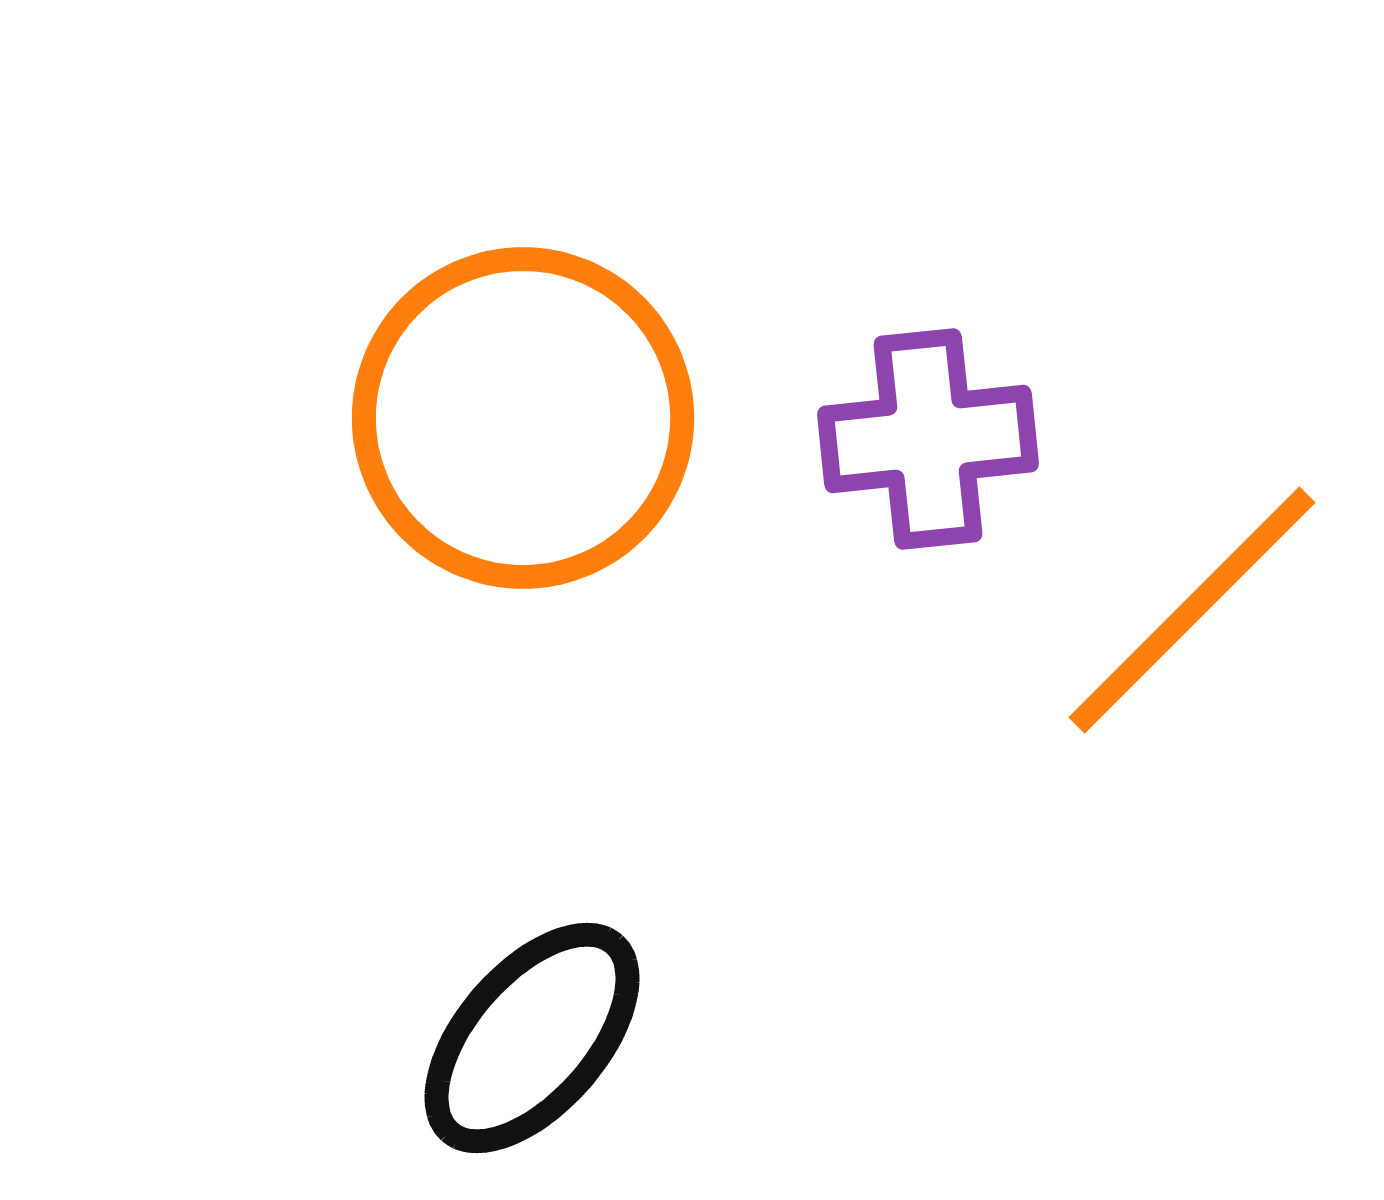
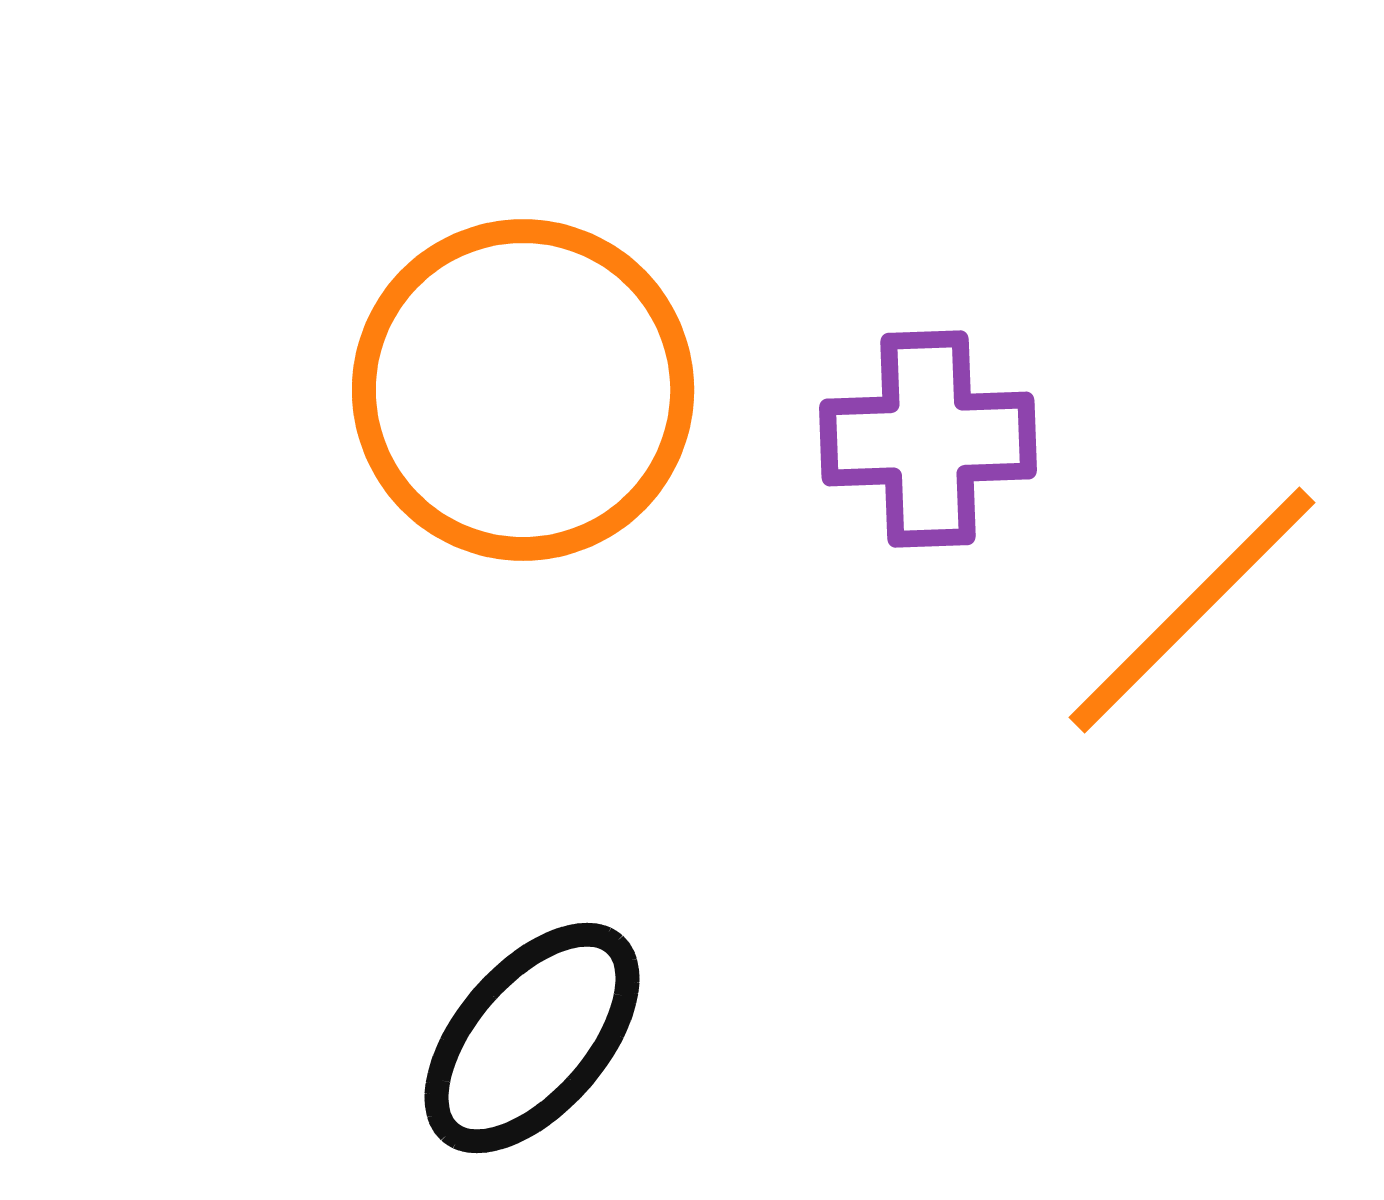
orange circle: moved 28 px up
purple cross: rotated 4 degrees clockwise
